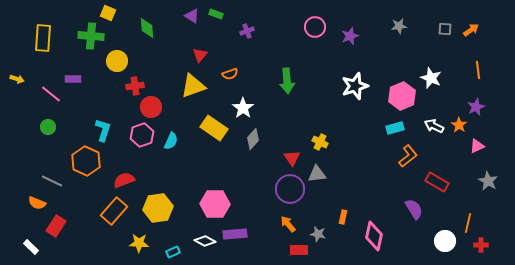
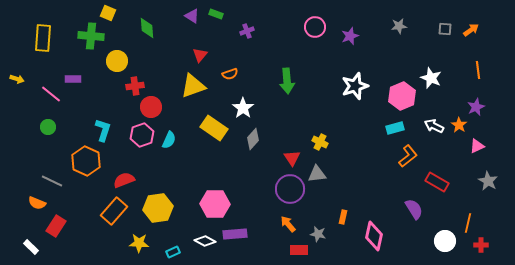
cyan semicircle at (171, 141): moved 2 px left, 1 px up
